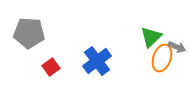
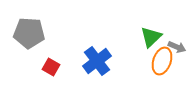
orange ellipse: moved 3 px down
red square: rotated 24 degrees counterclockwise
